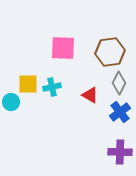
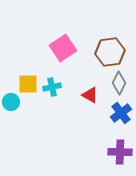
pink square: rotated 36 degrees counterclockwise
blue cross: moved 1 px right, 1 px down
